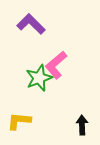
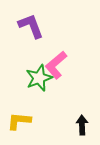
purple L-shape: moved 2 px down; rotated 24 degrees clockwise
